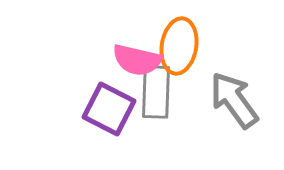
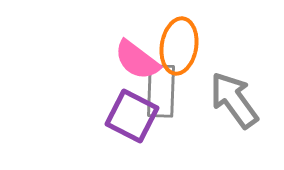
pink semicircle: rotated 24 degrees clockwise
gray rectangle: moved 5 px right, 1 px up
purple square: moved 23 px right, 7 px down
